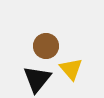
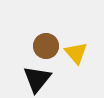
yellow triangle: moved 5 px right, 16 px up
